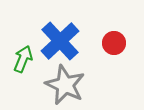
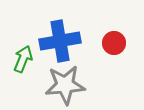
blue cross: rotated 33 degrees clockwise
gray star: rotated 30 degrees counterclockwise
